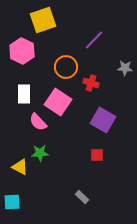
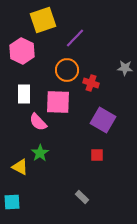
purple line: moved 19 px left, 2 px up
orange circle: moved 1 px right, 3 px down
pink square: rotated 32 degrees counterclockwise
green star: rotated 30 degrees counterclockwise
